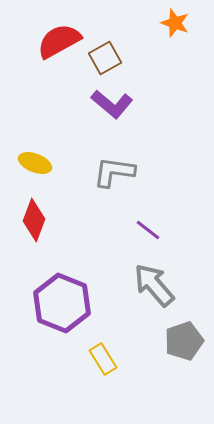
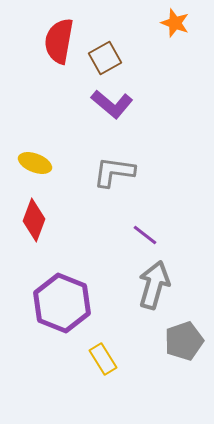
red semicircle: rotated 51 degrees counterclockwise
purple line: moved 3 px left, 5 px down
gray arrow: rotated 57 degrees clockwise
